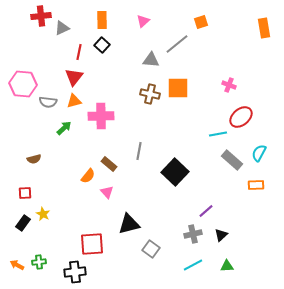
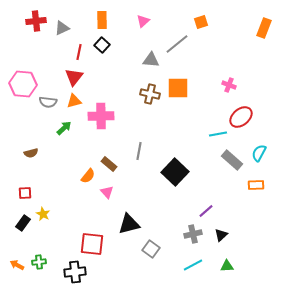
red cross at (41, 16): moved 5 px left, 5 px down
orange rectangle at (264, 28): rotated 30 degrees clockwise
brown semicircle at (34, 159): moved 3 px left, 6 px up
red square at (92, 244): rotated 10 degrees clockwise
